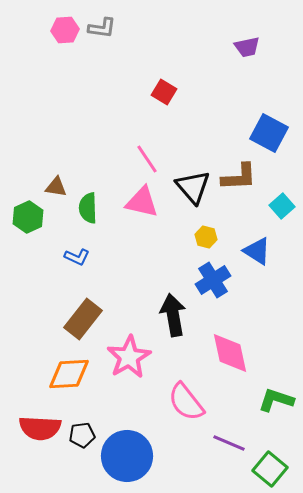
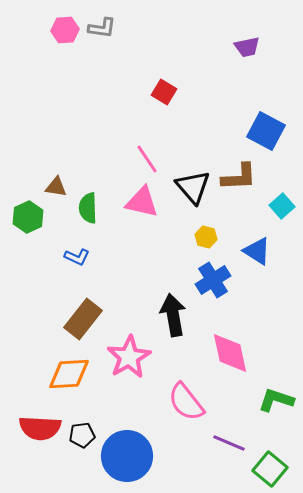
blue square: moved 3 px left, 2 px up
